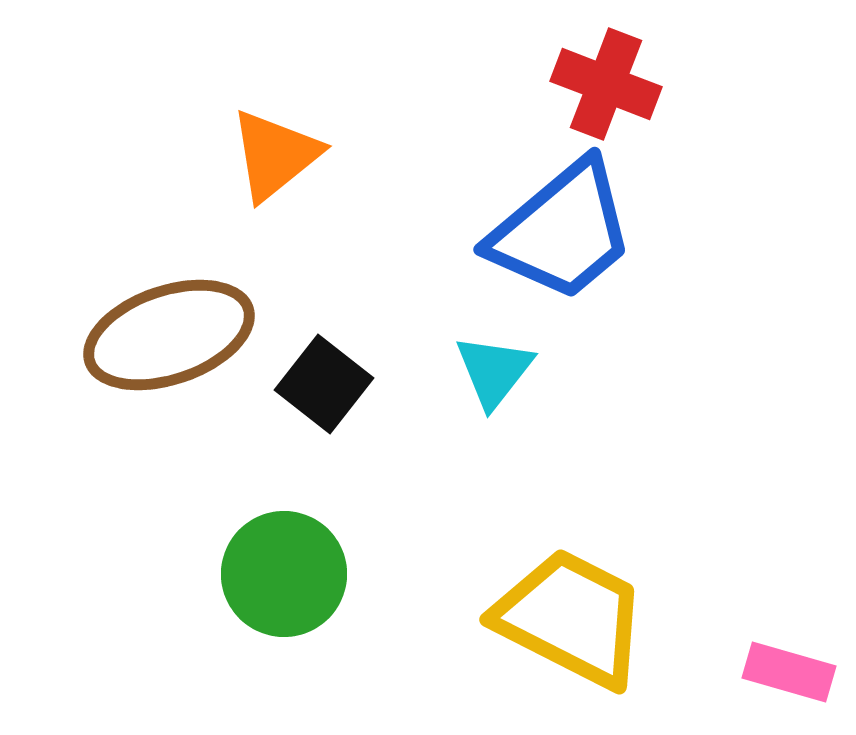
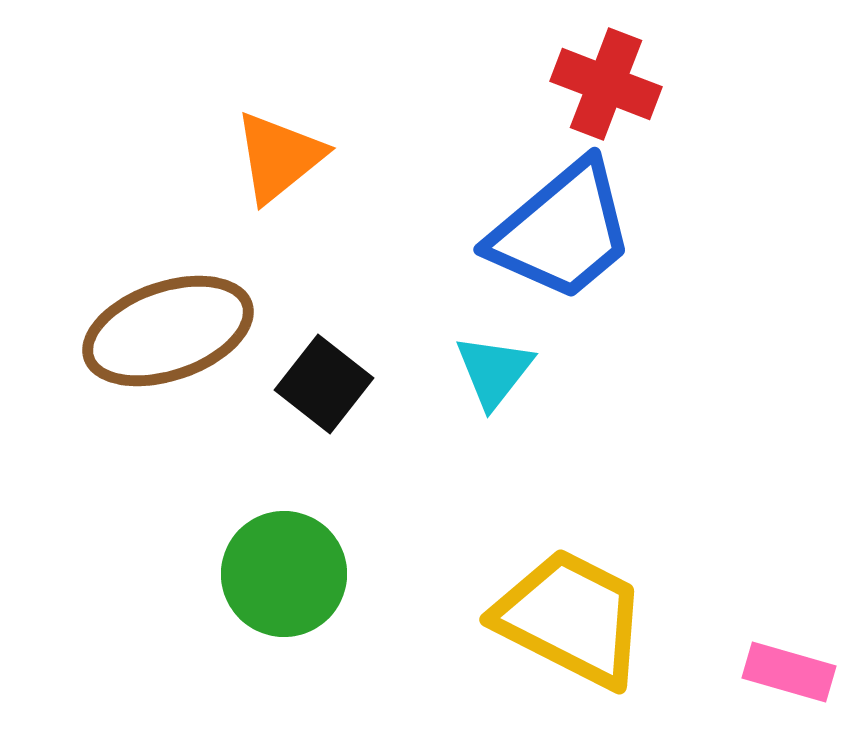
orange triangle: moved 4 px right, 2 px down
brown ellipse: moved 1 px left, 4 px up
